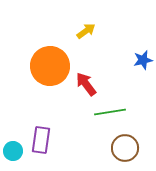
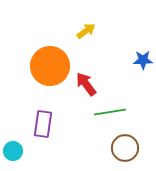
blue star: rotated 12 degrees clockwise
purple rectangle: moved 2 px right, 16 px up
